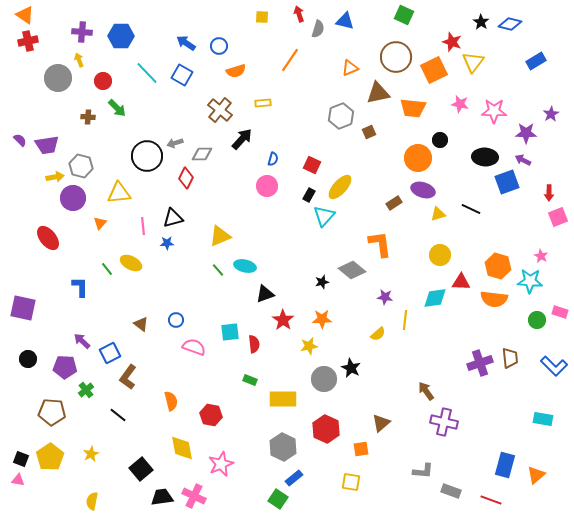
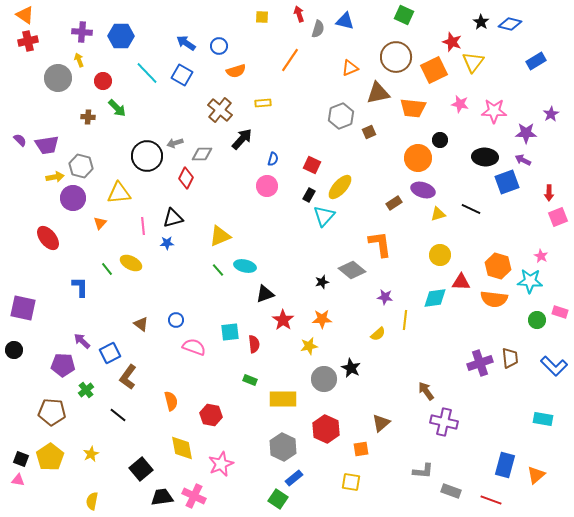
black circle at (28, 359): moved 14 px left, 9 px up
purple pentagon at (65, 367): moved 2 px left, 2 px up
